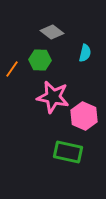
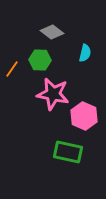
pink star: moved 3 px up
